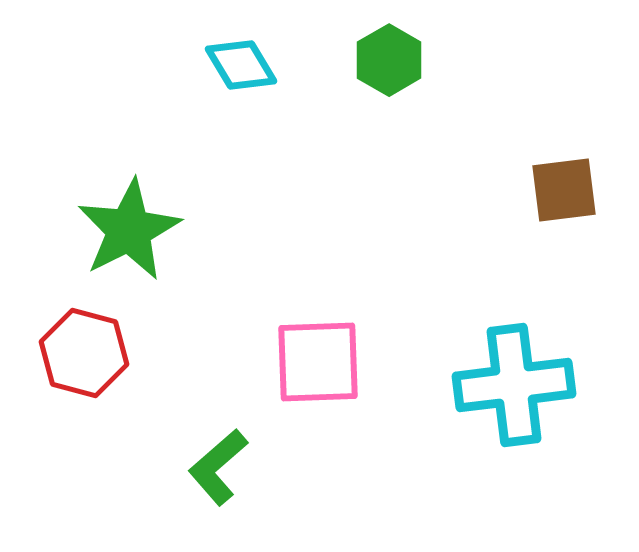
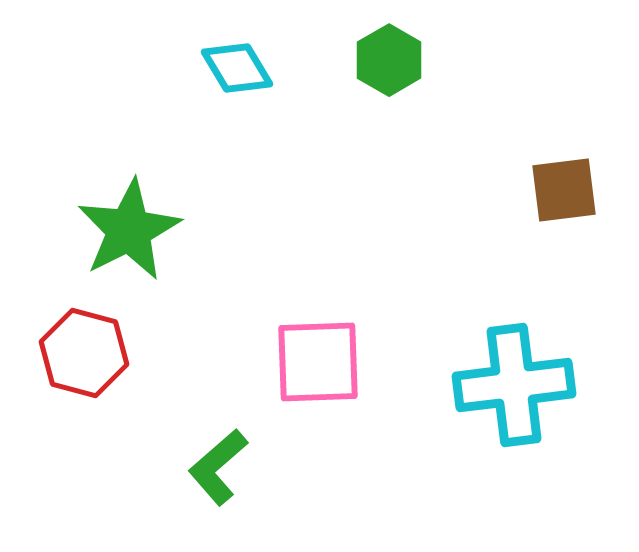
cyan diamond: moved 4 px left, 3 px down
